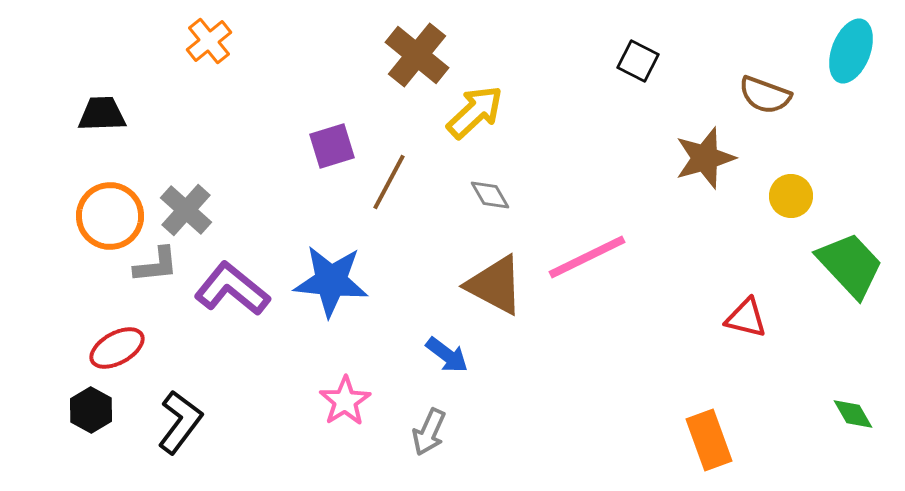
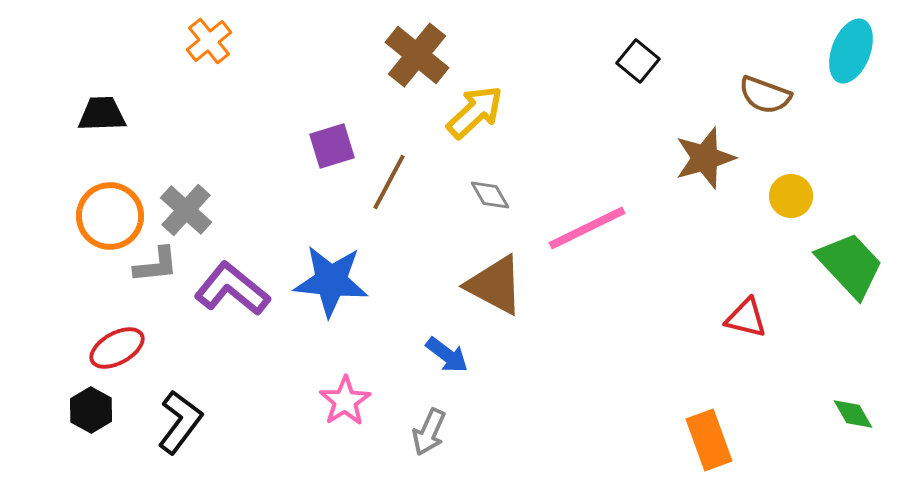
black square: rotated 12 degrees clockwise
pink line: moved 29 px up
